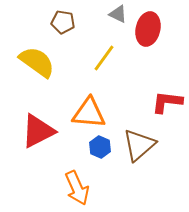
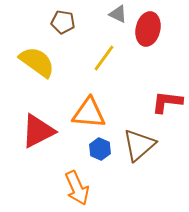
blue hexagon: moved 2 px down
